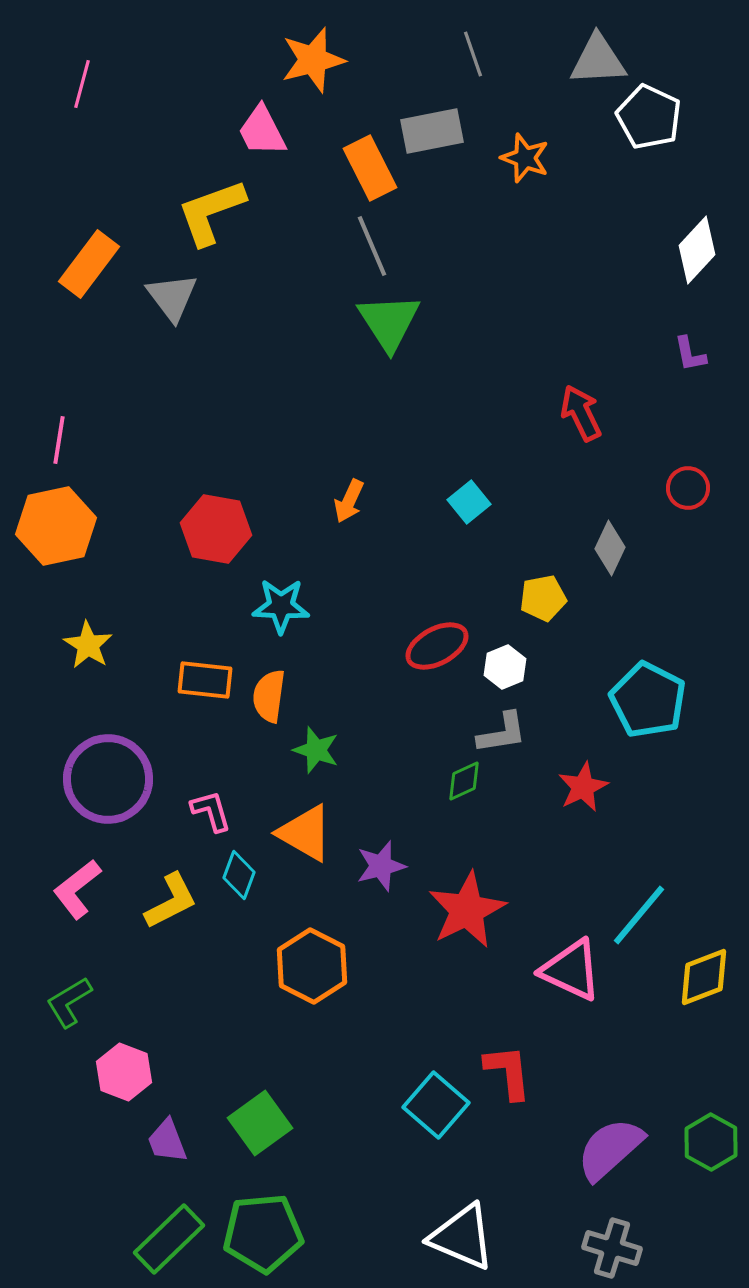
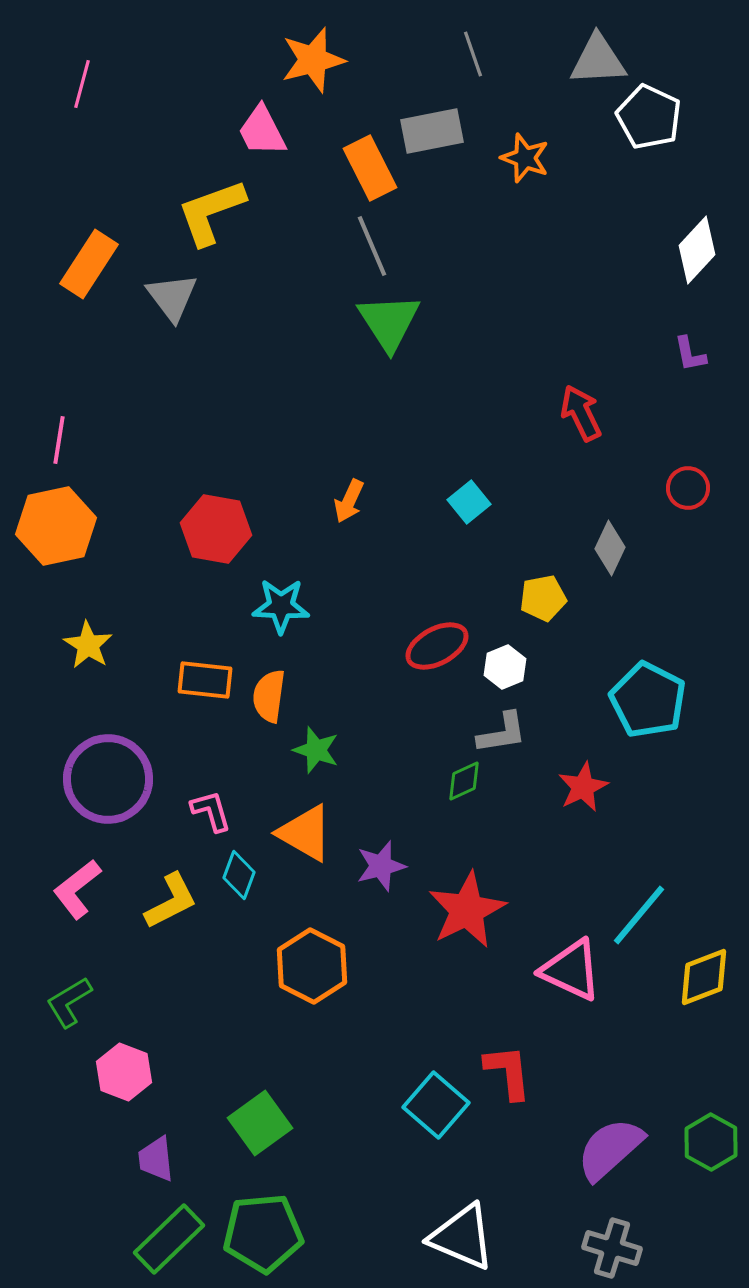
orange rectangle at (89, 264): rotated 4 degrees counterclockwise
purple trapezoid at (167, 1141): moved 11 px left, 18 px down; rotated 15 degrees clockwise
